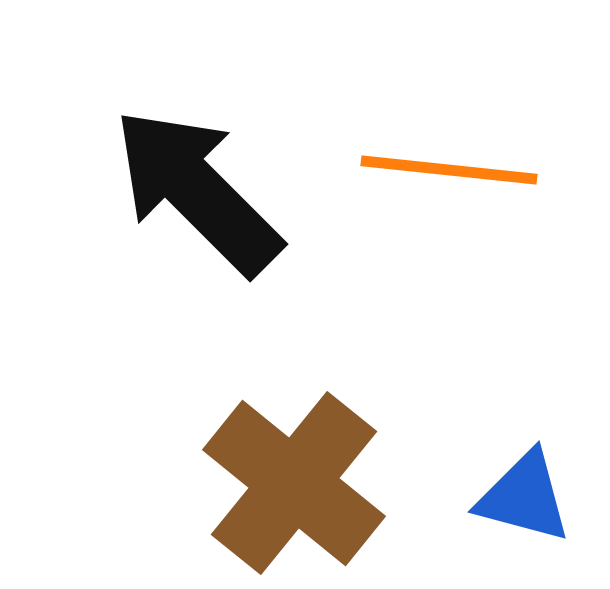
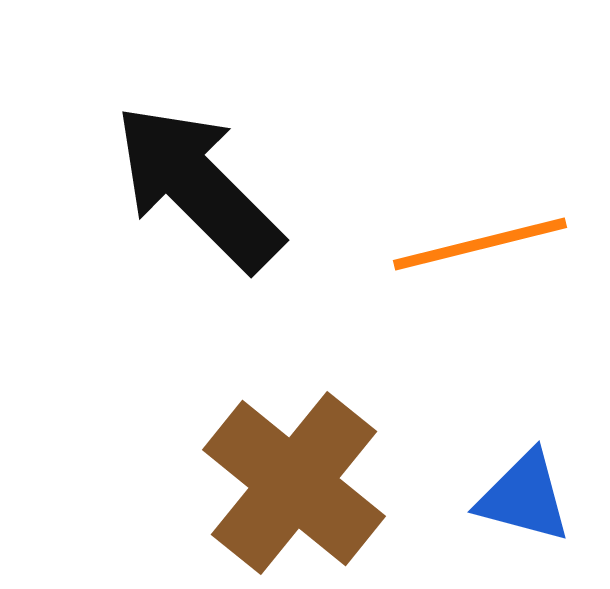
orange line: moved 31 px right, 74 px down; rotated 20 degrees counterclockwise
black arrow: moved 1 px right, 4 px up
